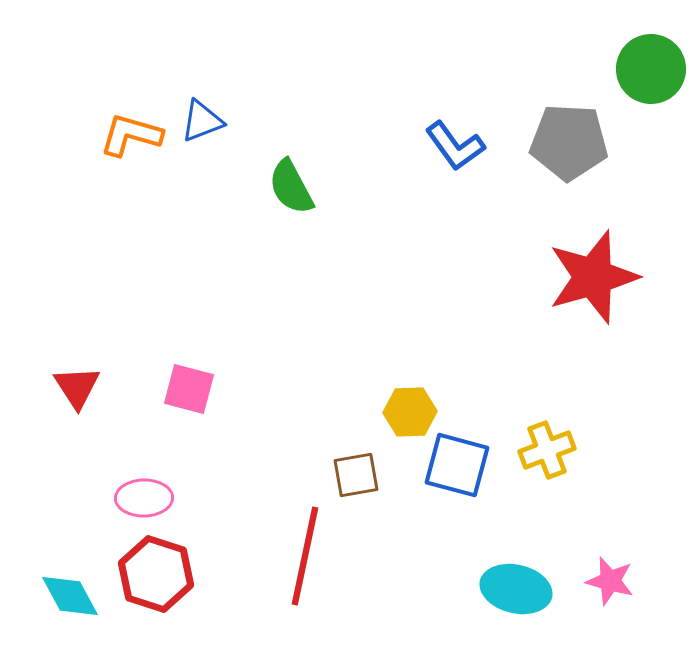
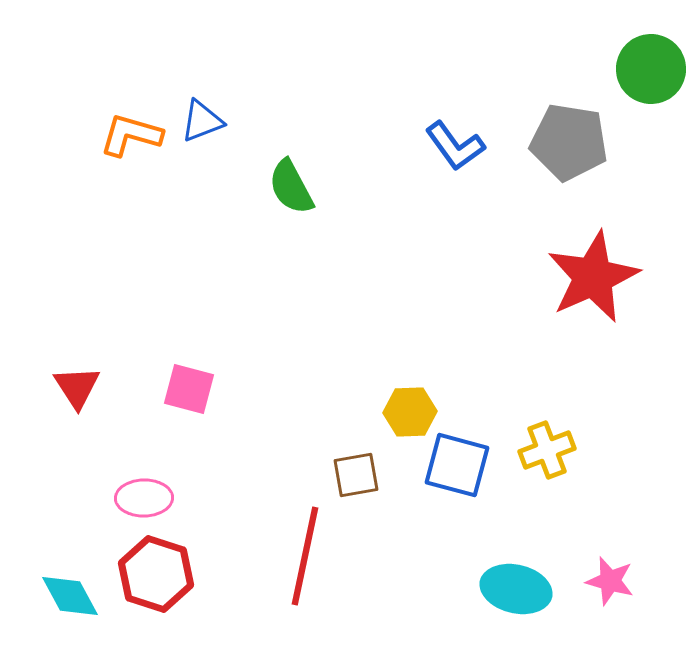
gray pentagon: rotated 6 degrees clockwise
red star: rotated 8 degrees counterclockwise
